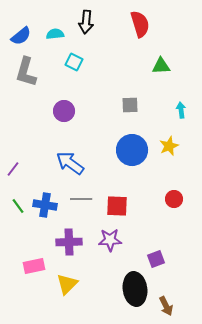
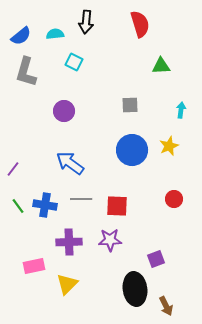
cyan arrow: rotated 14 degrees clockwise
